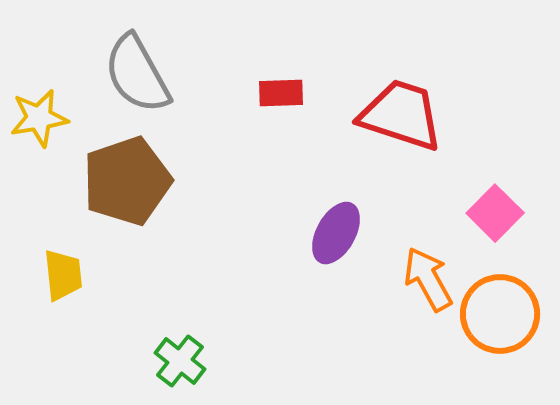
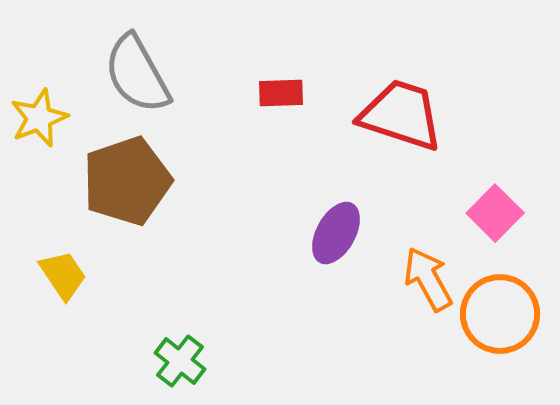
yellow star: rotated 12 degrees counterclockwise
yellow trapezoid: rotated 28 degrees counterclockwise
